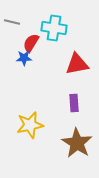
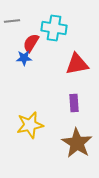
gray line: moved 1 px up; rotated 21 degrees counterclockwise
